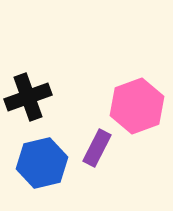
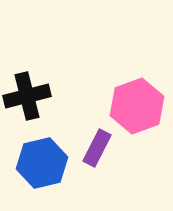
black cross: moved 1 px left, 1 px up; rotated 6 degrees clockwise
